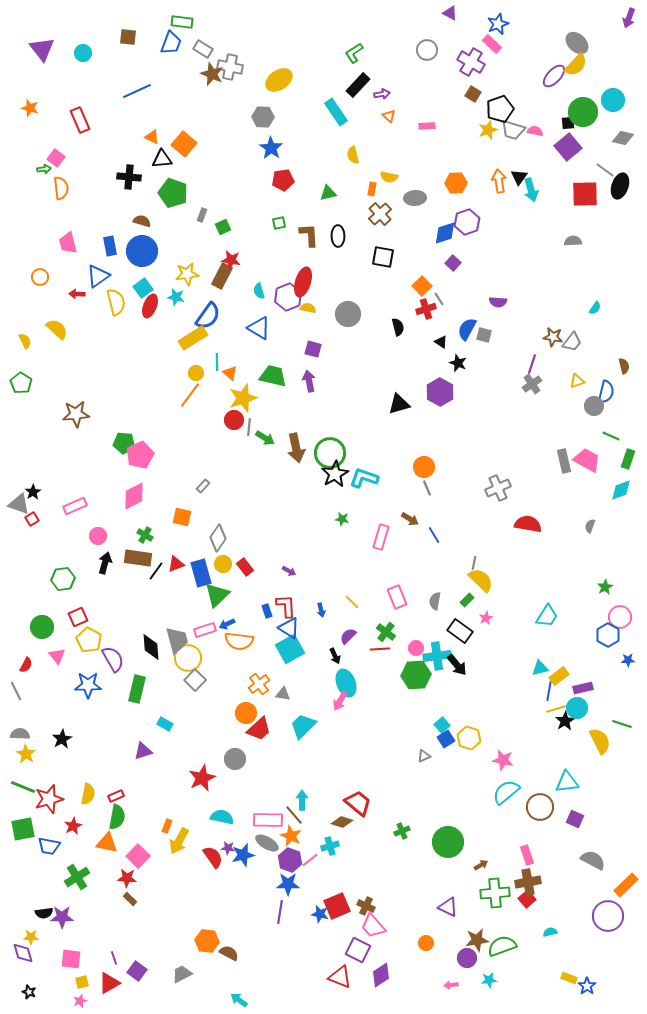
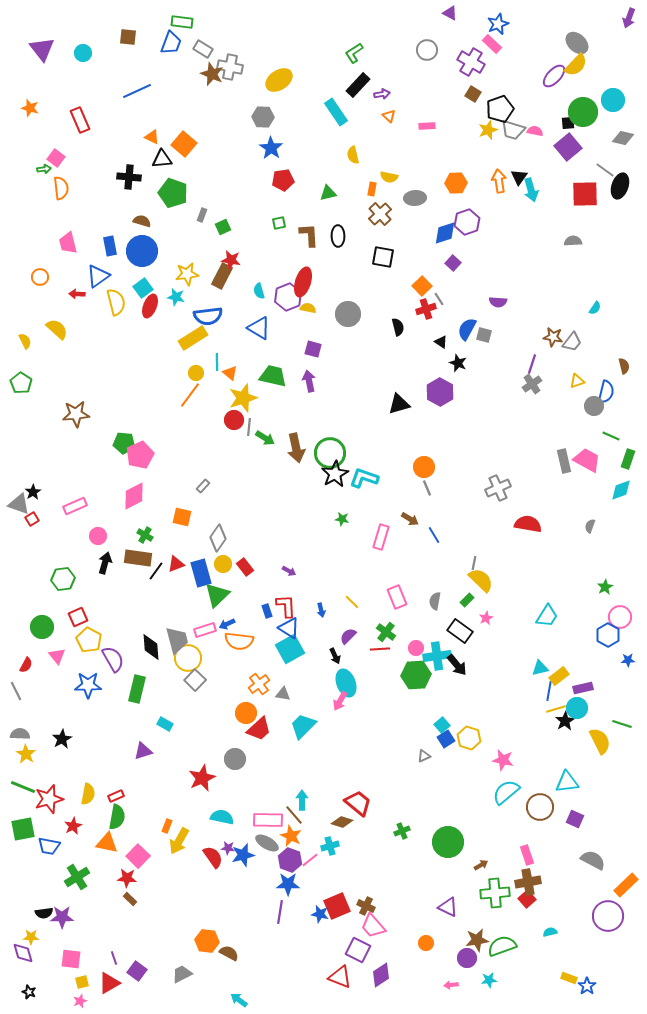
blue semicircle at (208, 316): rotated 48 degrees clockwise
